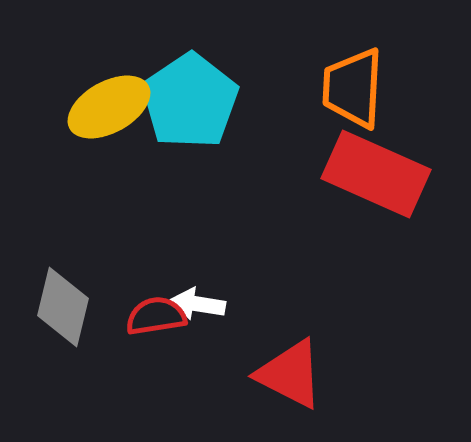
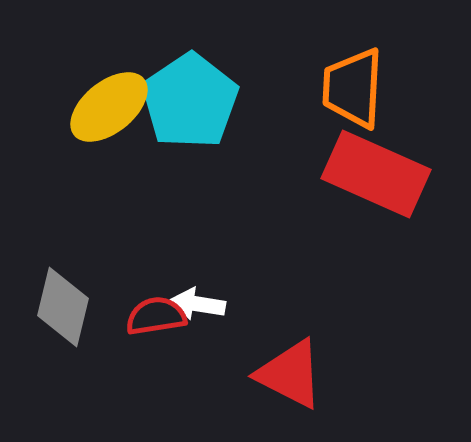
yellow ellipse: rotated 10 degrees counterclockwise
